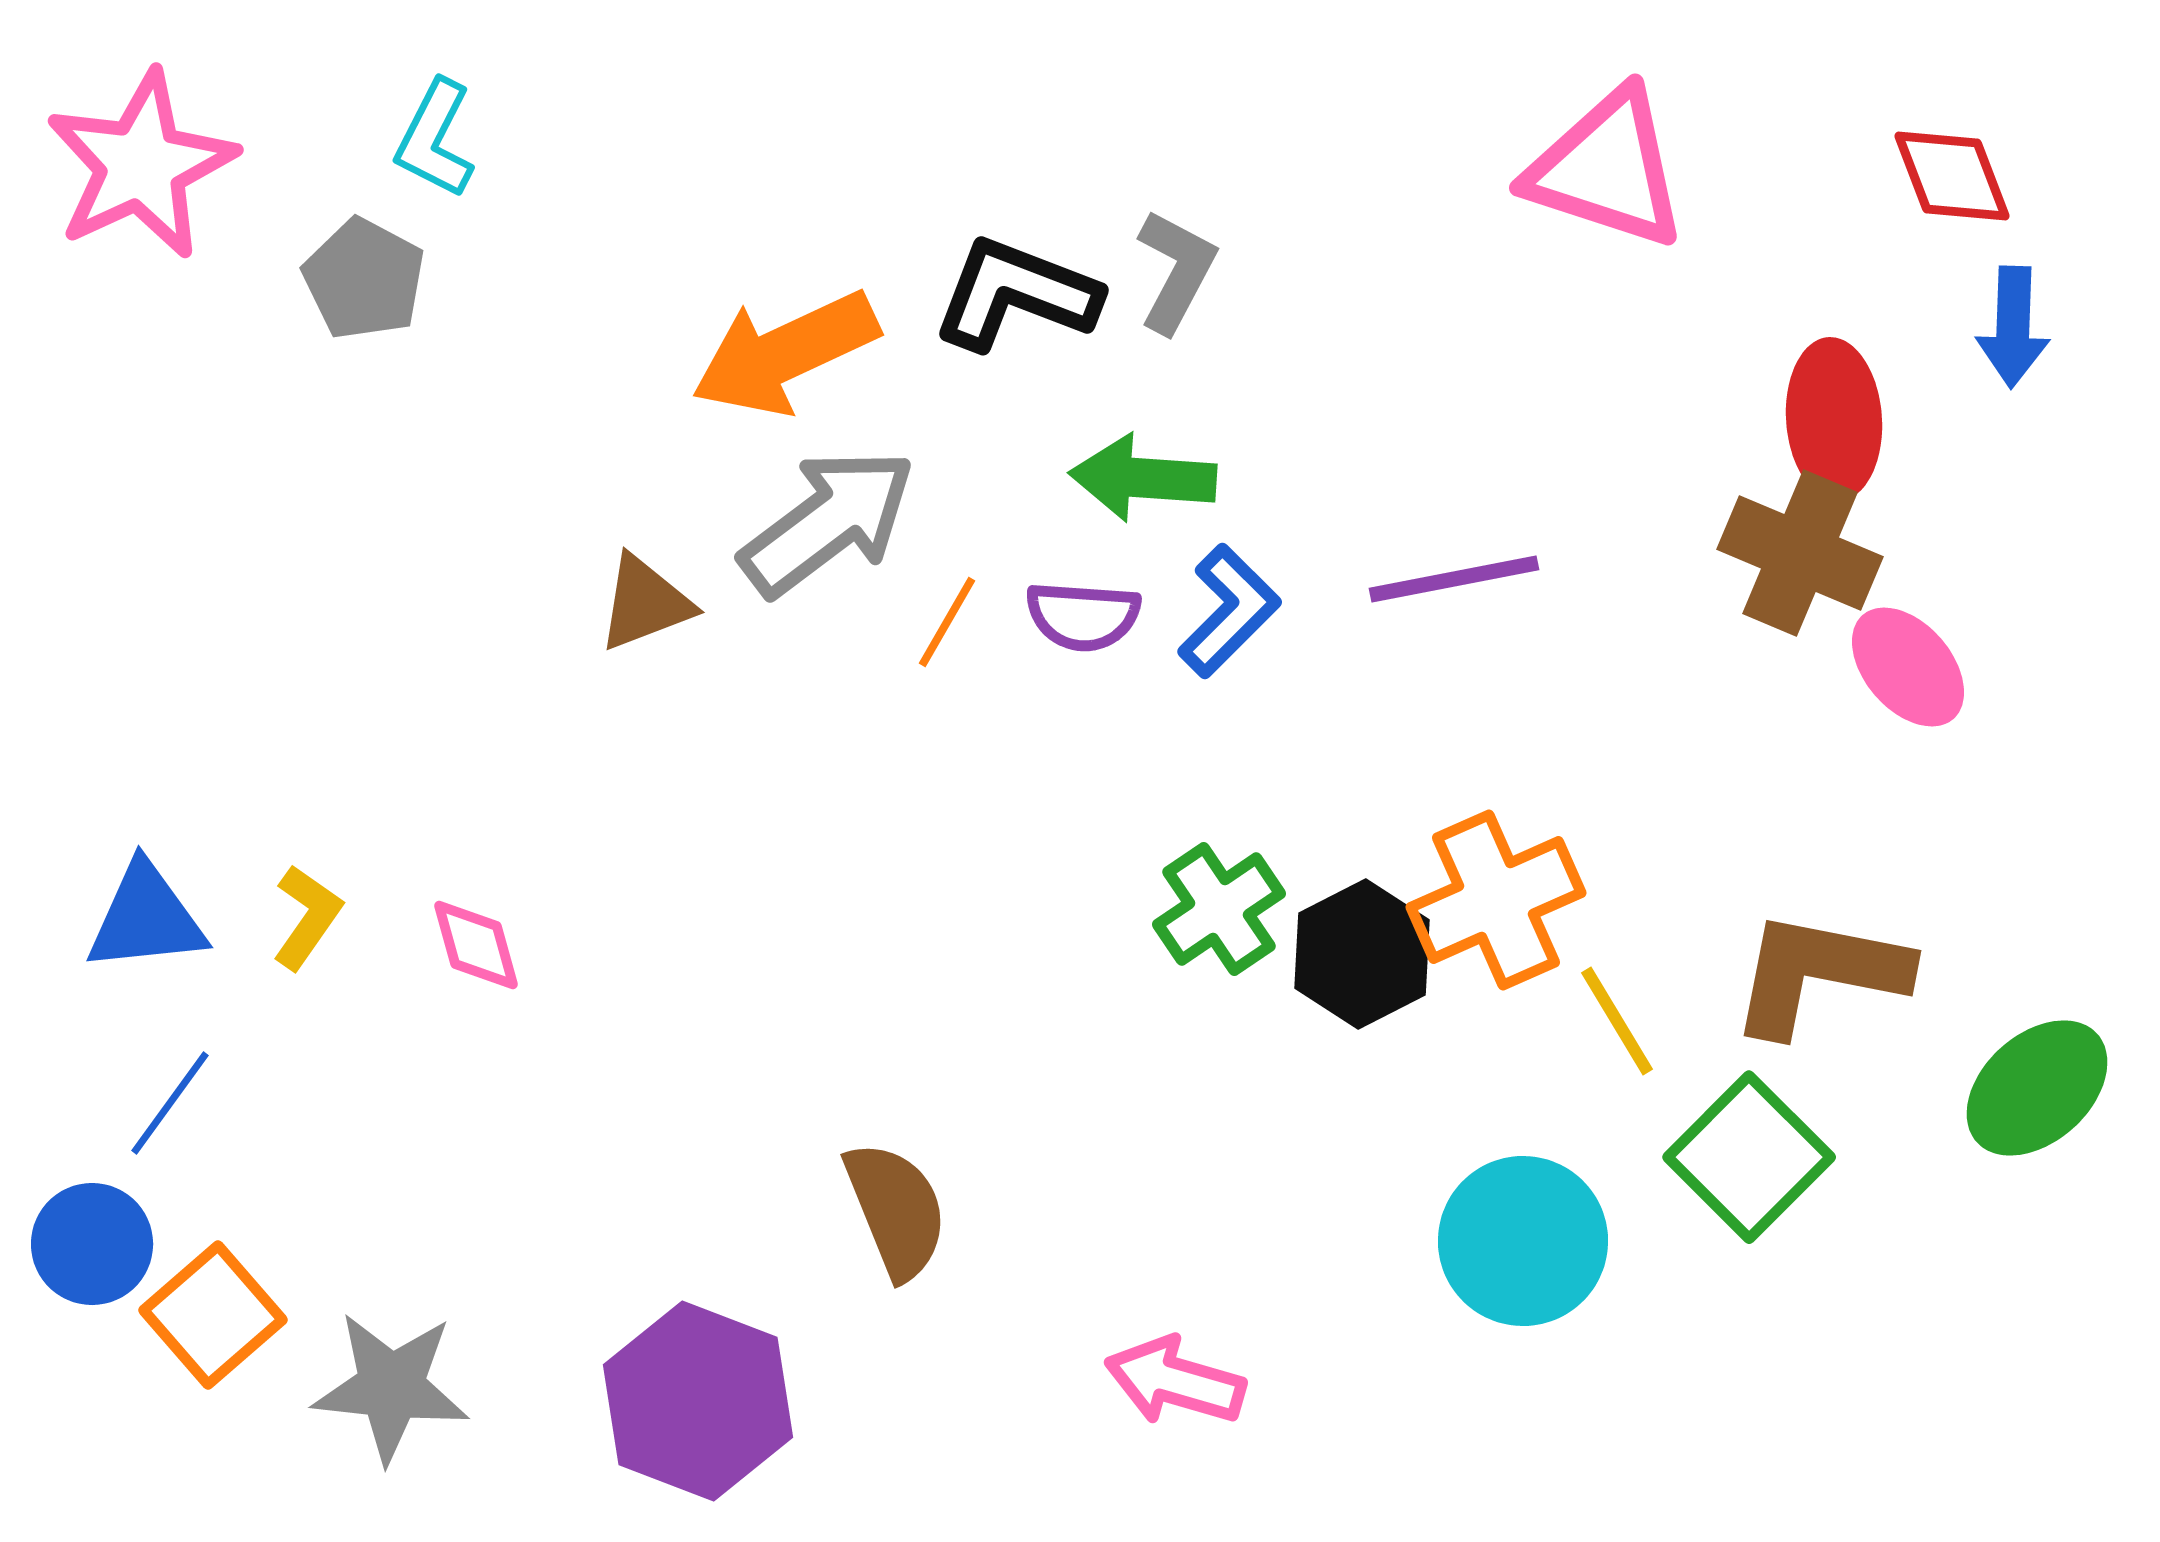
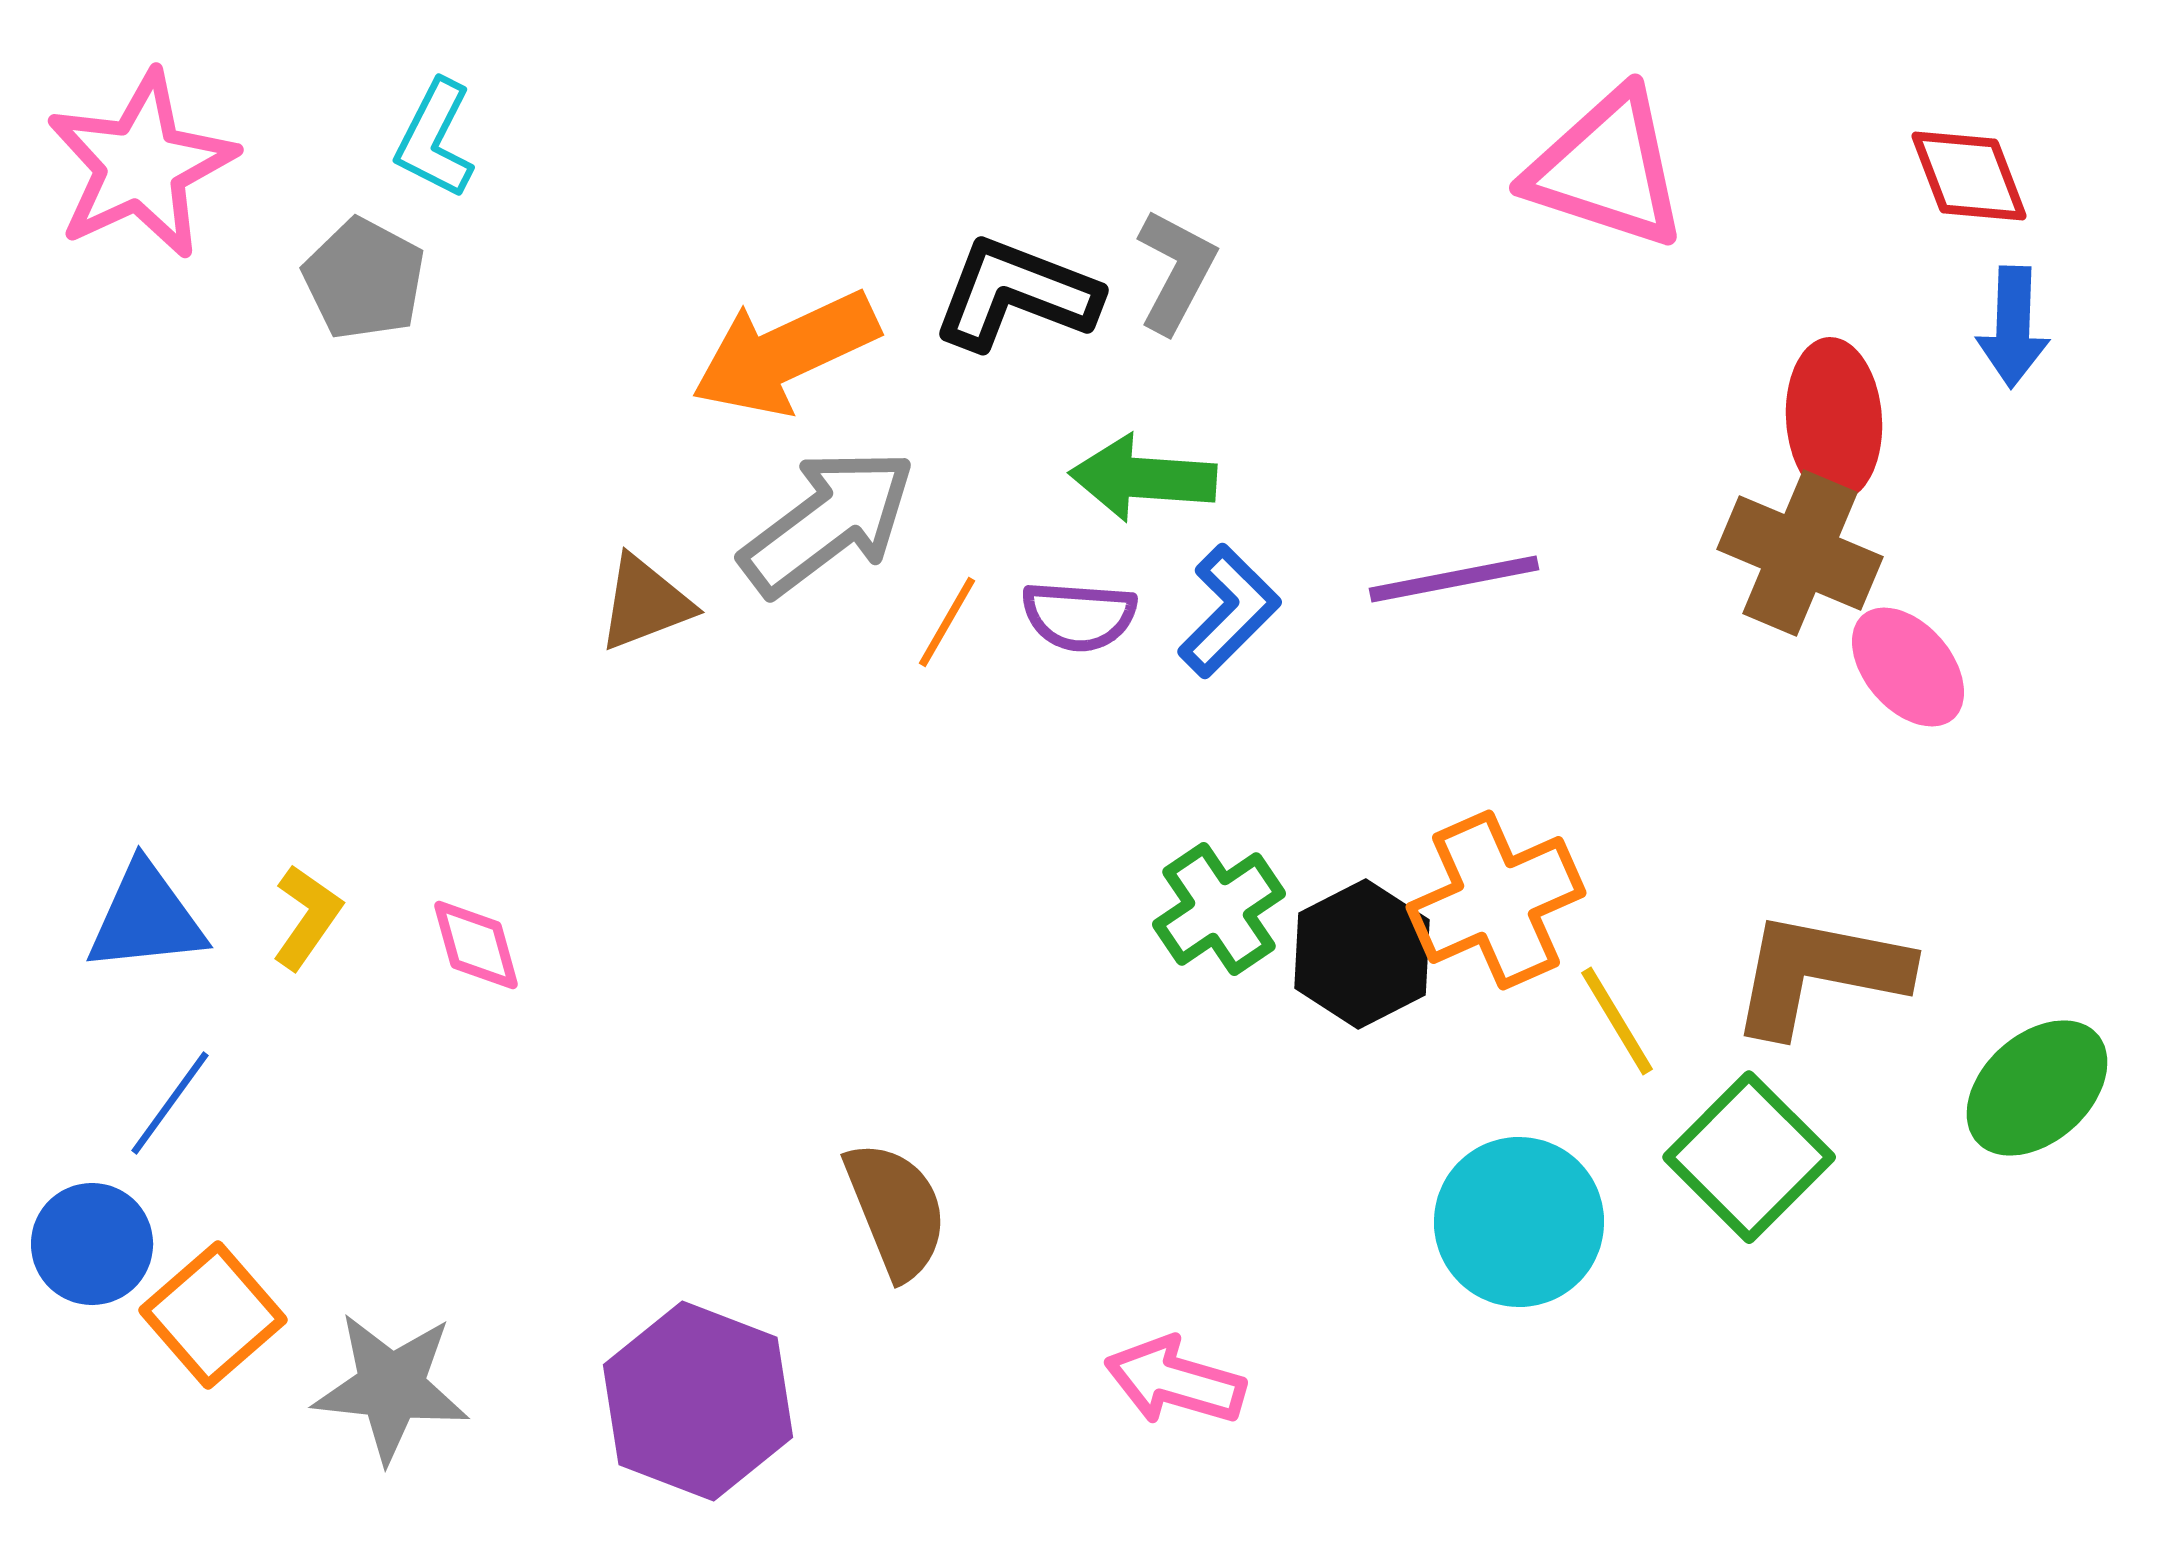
red diamond: moved 17 px right
purple semicircle: moved 4 px left
cyan circle: moved 4 px left, 19 px up
